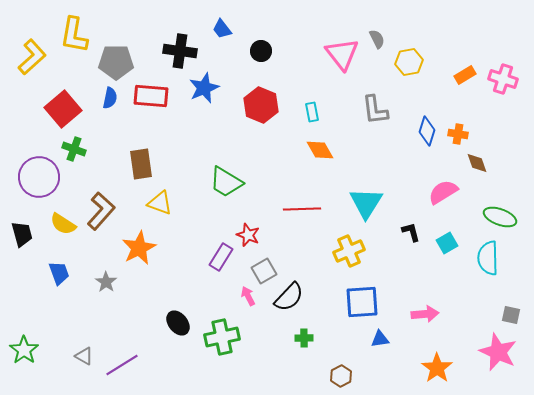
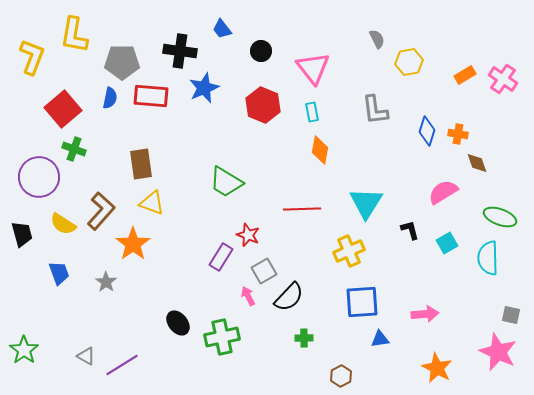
pink triangle at (342, 54): moved 29 px left, 14 px down
yellow L-shape at (32, 57): rotated 27 degrees counterclockwise
gray pentagon at (116, 62): moved 6 px right
pink cross at (503, 79): rotated 16 degrees clockwise
red hexagon at (261, 105): moved 2 px right
orange diamond at (320, 150): rotated 40 degrees clockwise
yellow triangle at (160, 203): moved 8 px left
black L-shape at (411, 232): moved 1 px left, 2 px up
orange star at (139, 248): moved 6 px left, 4 px up; rotated 8 degrees counterclockwise
gray triangle at (84, 356): moved 2 px right
orange star at (437, 368): rotated 8 degrees counterclockwise
